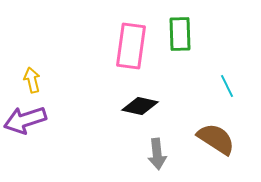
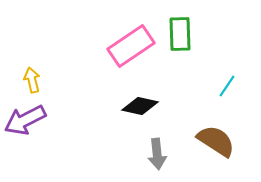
pink rectangle: rotated 48 degrees clockwise
cyan line: rotated 60 degrees clockwise
purple arrow: rotated 9 degrees counterclockwise
brown semicircle: moved 2 px down
